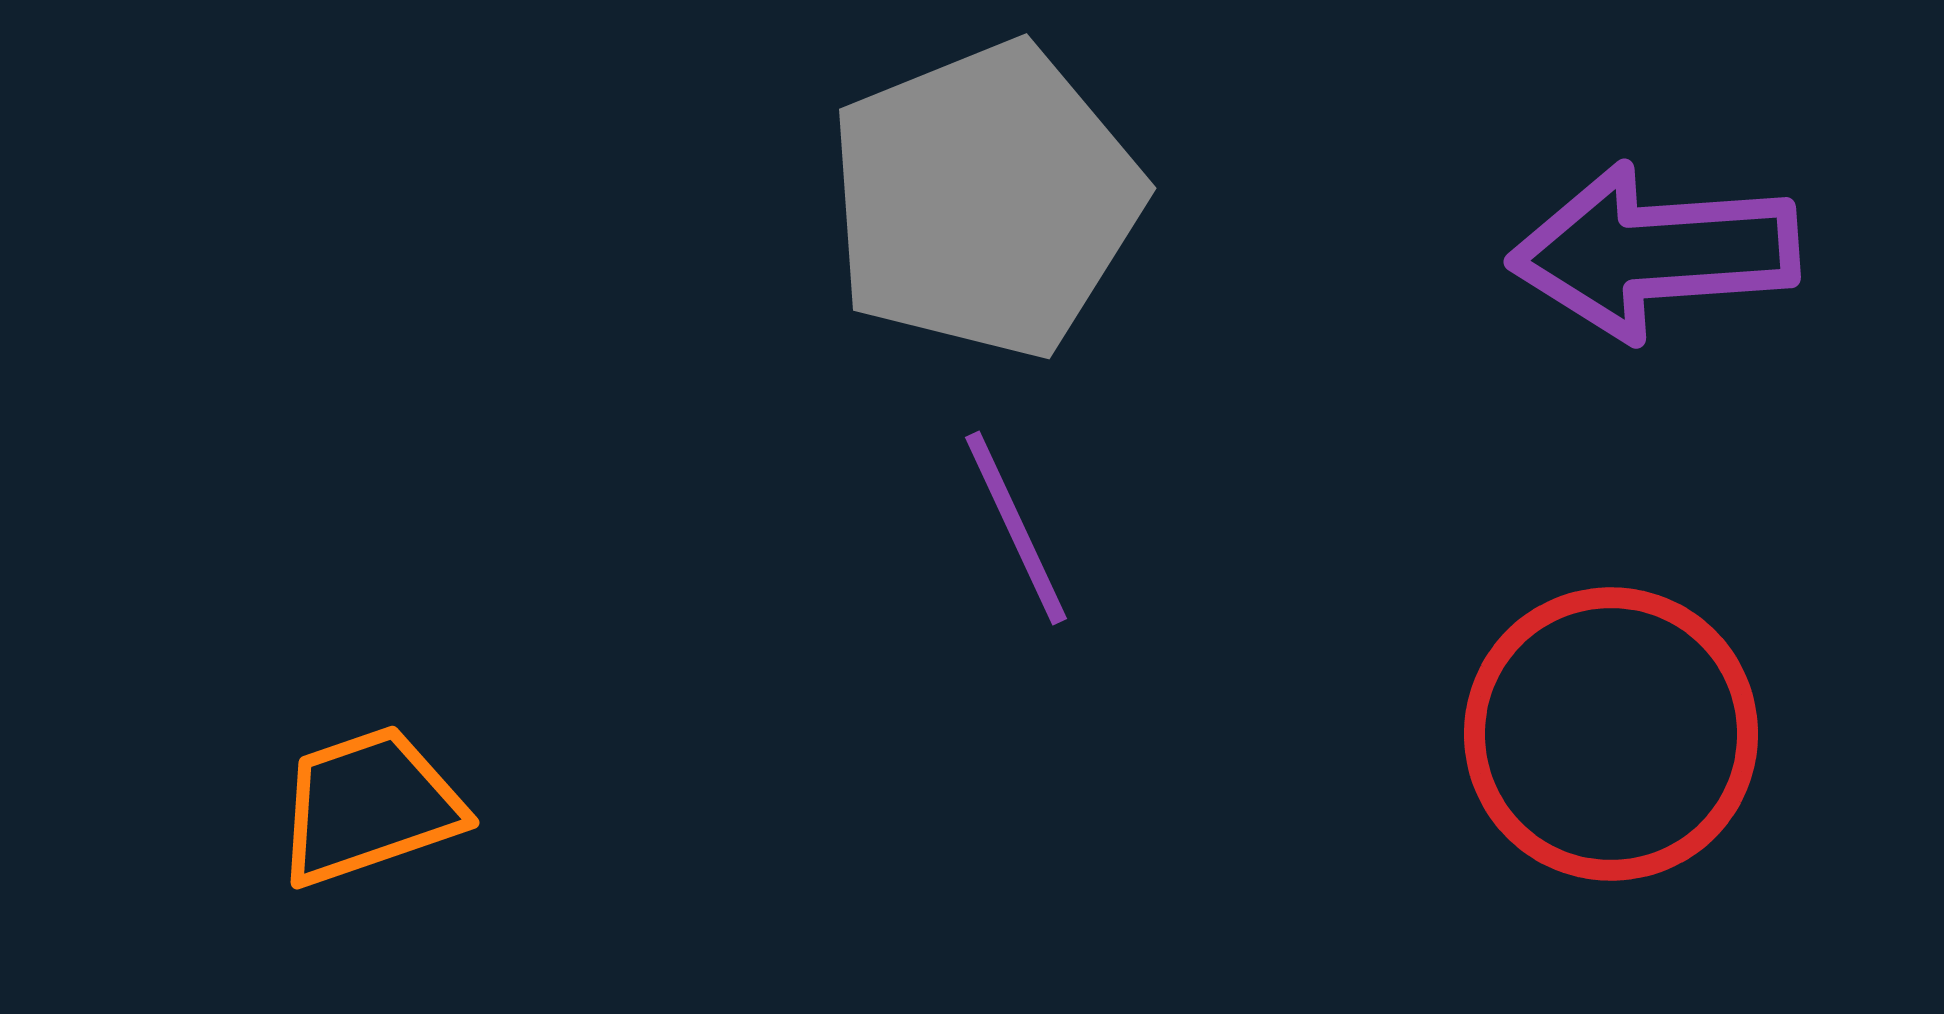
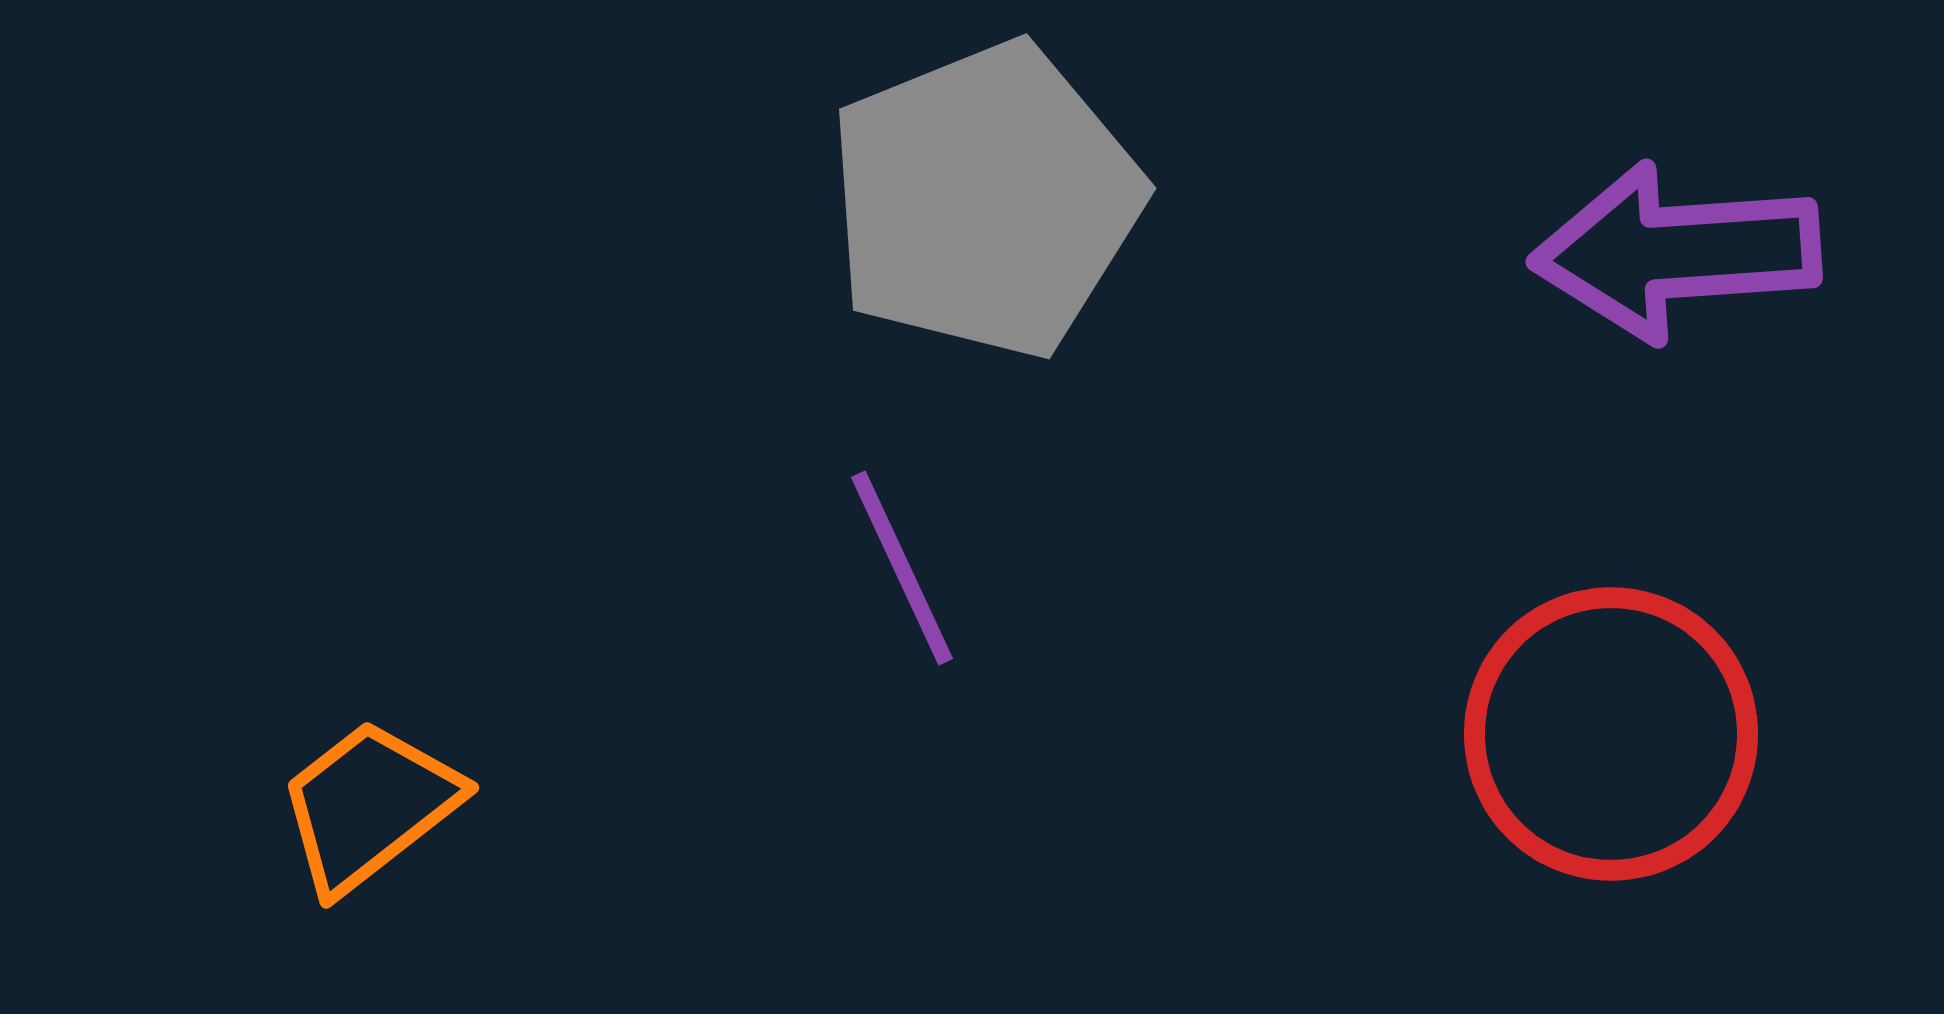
purple arrow: moved 22 px right
purple line: moved 114 px left, 40 px down
orange trapezoid: rotated 19 degrees counterclockwise
